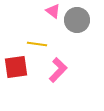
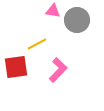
pink triangle: rotated 28 degrees counterclockwise
yellow line: rotated 36 degrees counterclockwise
